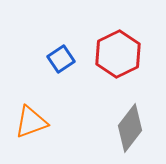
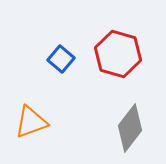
red hexagon: rotated 18 degrees counterclockwise
blue square: rotated 16 degrees counterclockwise
